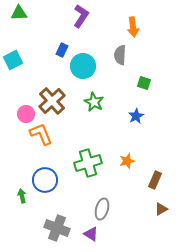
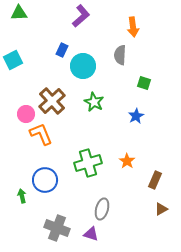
purple L-shape: rotated 15 degrees clockwise
orange star: rotated 21 degrees counterclockwise
purple triangle: rotated 14 degrees counterclockwise
